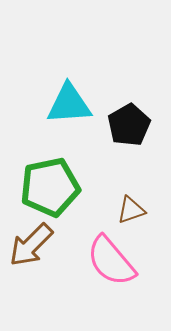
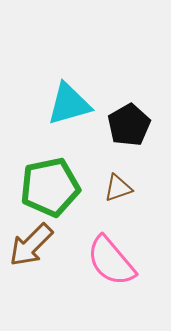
cyan triangle: rotated 12 degrees counterclockwise
brown triangle: moved 13 px left, 22 px up
